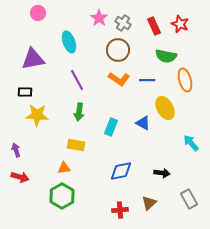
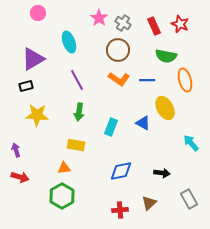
purple triangle: rotated 20 degrees counterclockwise
black rectangle: moved 1 px right, 6 px up; rotated 16 degrees counterclockwise
